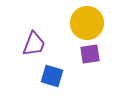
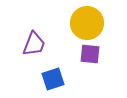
purple square: rotated 15 degrees clockwise
blue square: moved 1 px right, 3 px down; rotated 35 degrees counterclockwise
